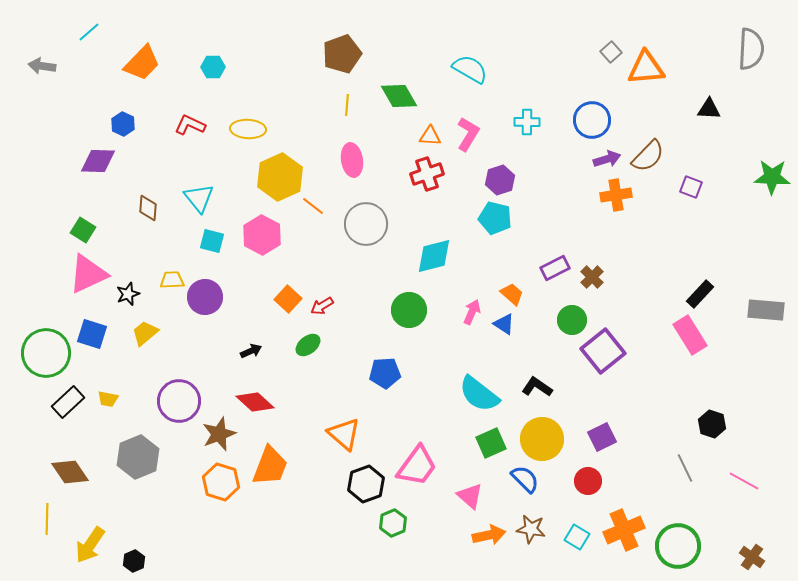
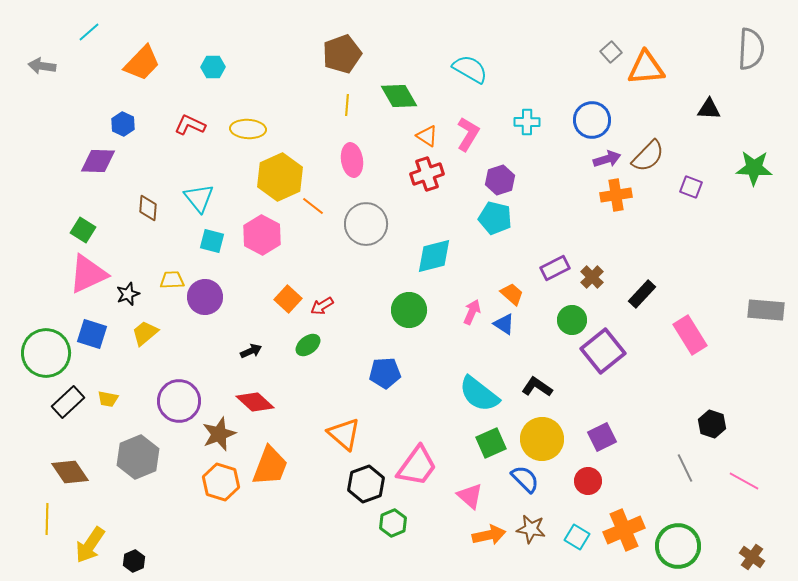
orange triangle at (430, 136): moved 3 px left; rotated 30 degrees clockwise
green star at (772, 177): moved 18 px left, 9 px up
black rectangle at (700, 294): moved 58 px left
